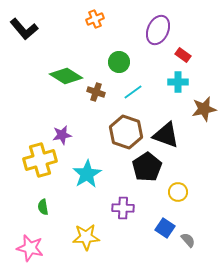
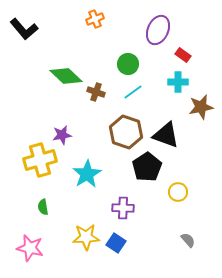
green circle: moved 9 px right, 2 px down
green diamond: rotated 12 degrees clockwise
brown star: moved 3 px left, 2 px up
blue square: moved 49 px left, 15 px down
